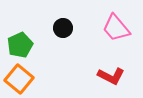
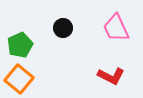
pink trapezoid: rotated 16 degrees clockwise
